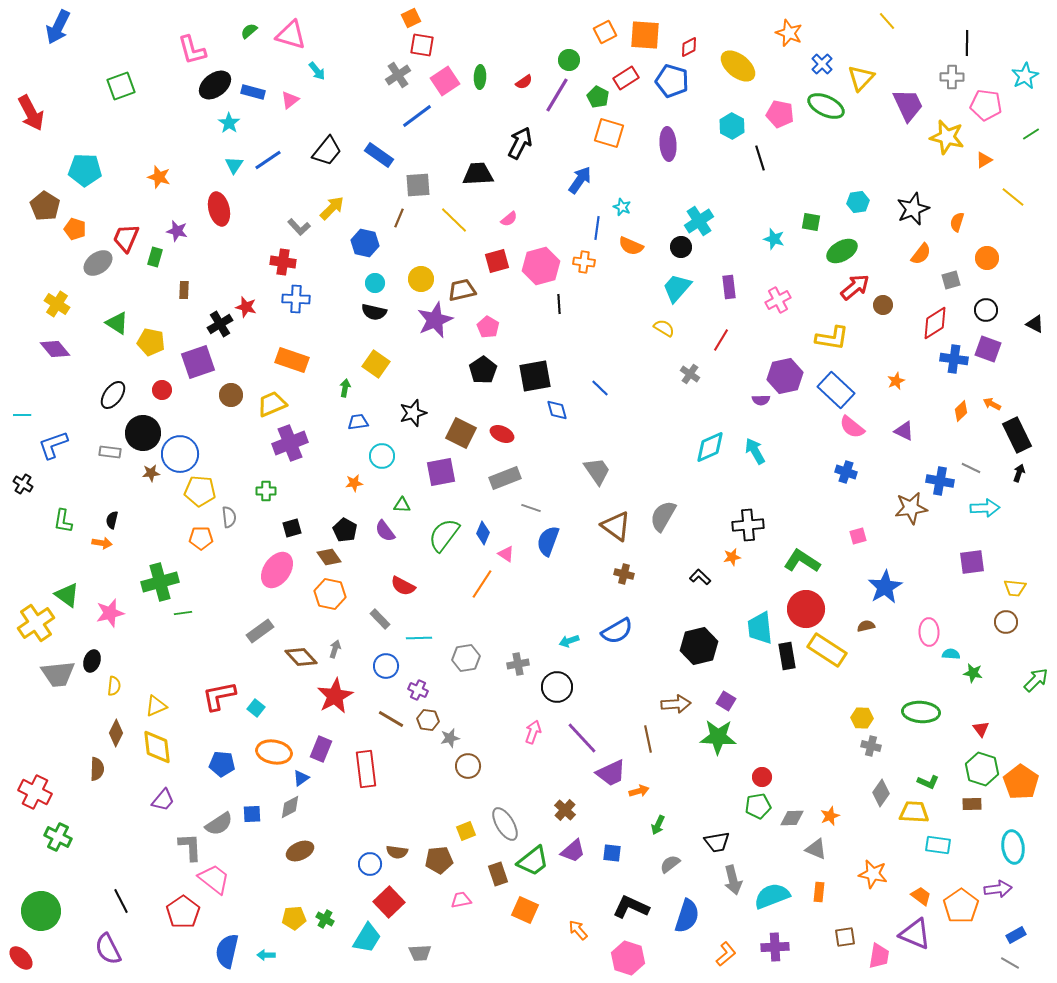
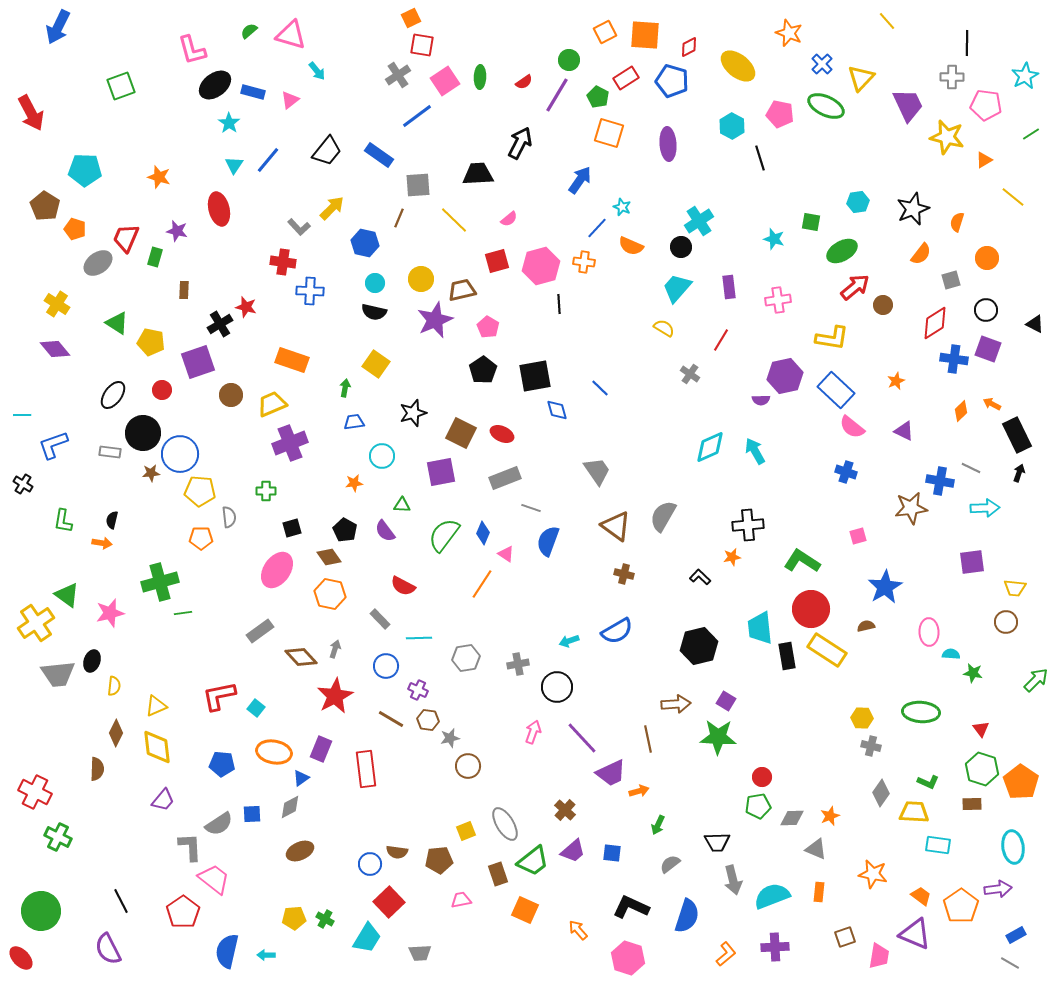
blue line at (268, 160): rotated 16 degrees counterclockwise
blue line at (597, 228): rotated 35 degrees clockwise
blue cross at (296, 299): moved 14 px right, 8 px up
pink cross at (778, 300): rotated 20 degrees clockwise
blue trapezoid at (358, 422): moved 4 px left
red circle at (806, 609): moved 5 px right
black trapezoid at (717, 842): rotated 8 degrees clockwise
brown square at (845, 937): rotated 10 degrees counterclockwise
